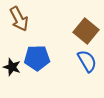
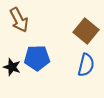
brown arrow: moved 1 px down
blue semicircle: moved 1 px left, 4 px down; rotated 45 degrees clockwise
